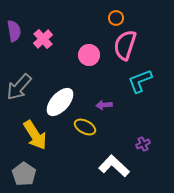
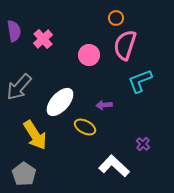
purple cross: rotated 24 degrees counterclockwise
